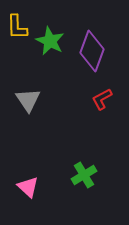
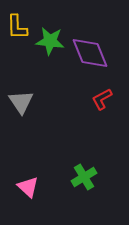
green star: rotated 20 degrees counterclockwise
purple diamond: moved 2 px left, 2 px down; rotated 42 degrees counterclockwise
gray triangle: moved 7 px left, 2 px down
green cross: moved 2 px down
